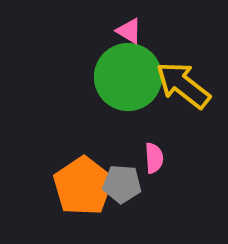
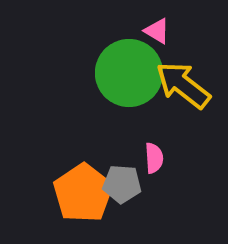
pink triangle: moved 28 px right
green circle: moved 1 px right, 4 px up
orange pentagon: moved 7 px down
